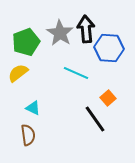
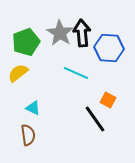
black arrow: moved 4 px left, 4 px down
orange square: moved 2 px down; rotated 21 degrees counterclockwise
